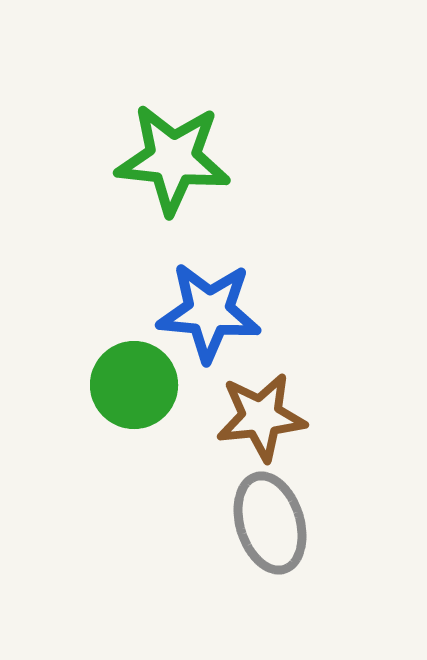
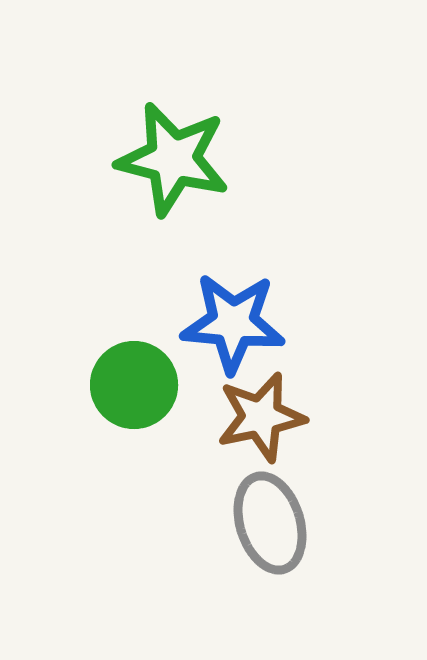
green star: rotated 8 degrees clockwise
blue star: moved 24 px right, 11 px down
brown star: rotated 6 degrees counterclockwise
